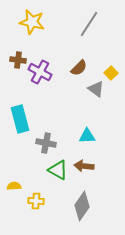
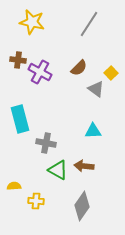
cyan triangle: moved 6 px right, 5 px up
